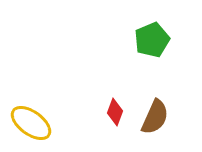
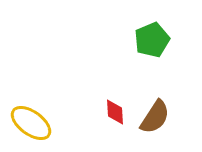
red diamond: rotated 24 degrees counterclockwise
brown semicircle: rotated 9 degrees clockwise
